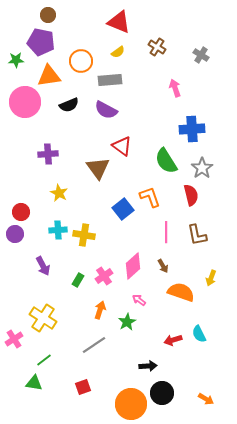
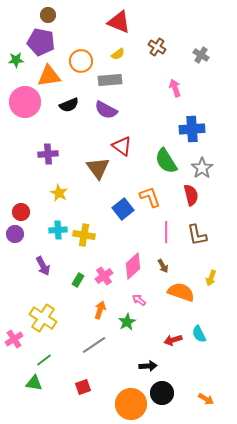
yellow semicircle at (118, 52): moved 2 px down
